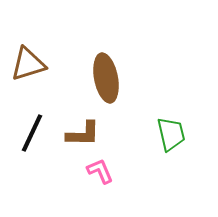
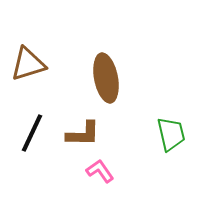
pink L-shape: rotated 12 degrees counterclockwise
